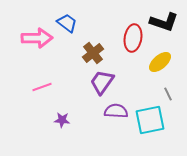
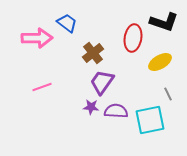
yellow ellipse: rotated 10 degrees clockwise
purple star: moved 29 px right, 13 px up
